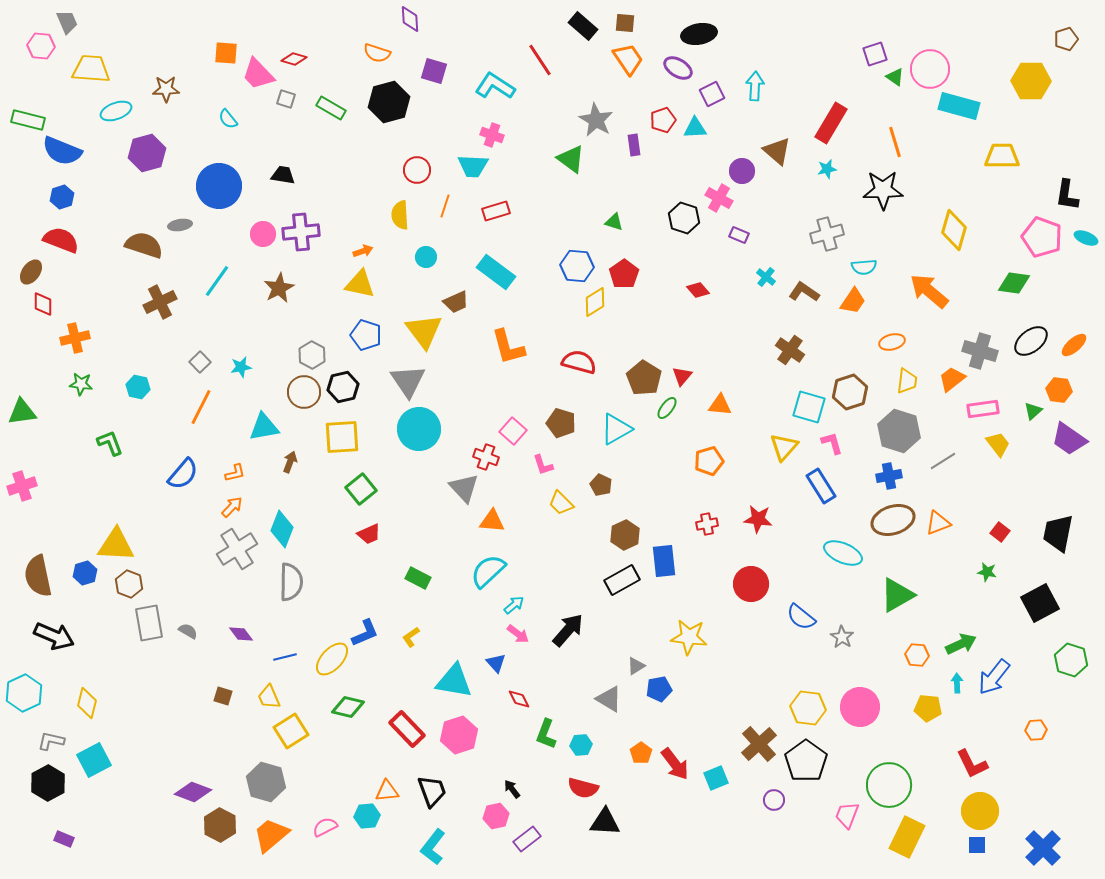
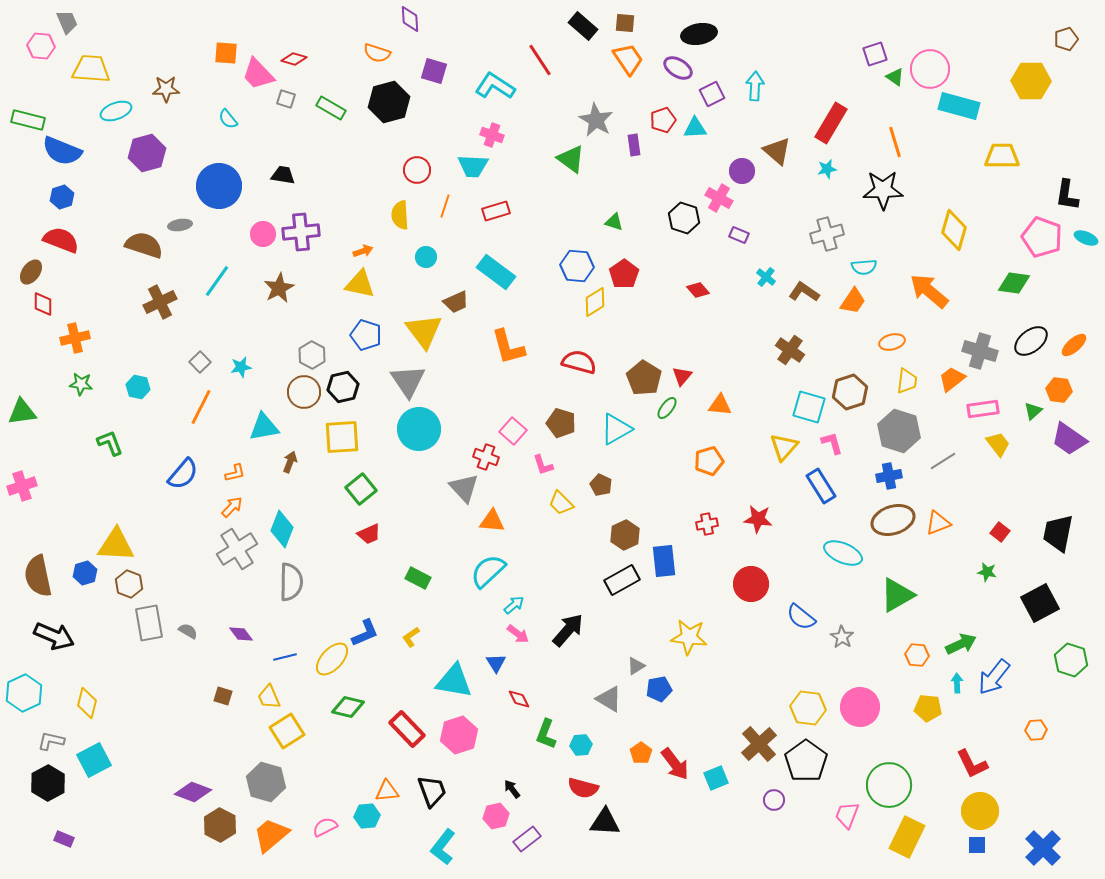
blue triangle at (496, 663): rotated 10 degrees clockwise
yellow square at (291, 731): moved 4 px left
cyan L-shape at (433, 847): moved 10 px right
